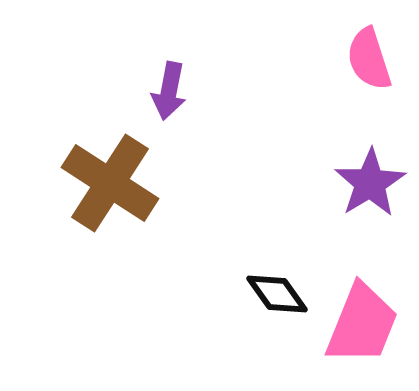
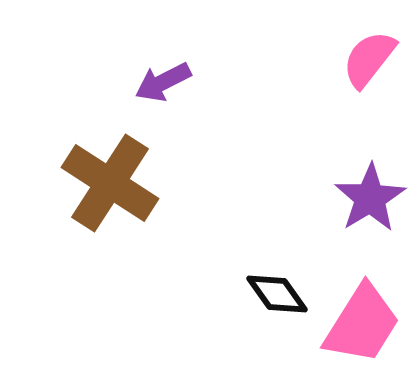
pink semicircle: rotated 56 degrees clockwise
purple arrow: moved 6 px left, 9 px up; rotated 52 degrees clockwise
purple star: moved 15 px down
pink trapezoid: rotated 10 degrees clockwise
